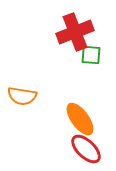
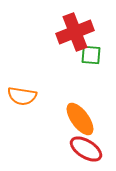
red ellipse: rotated 12 degrees counterclockwise
